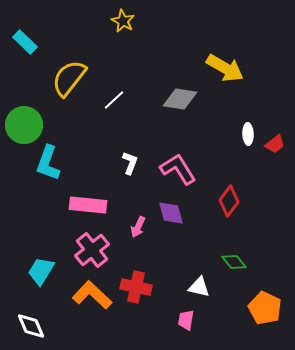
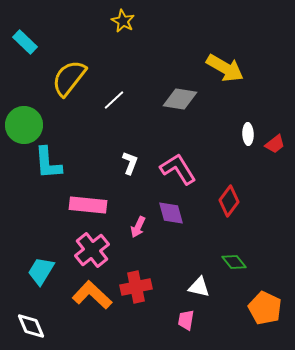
cyan L-shape: rotated 24 degrees counterclockwise
red cross: rotated 24 degrees counterclockwise
